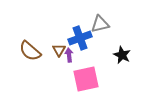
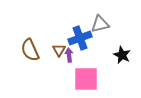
brown semicircle: moved 1 px up; rotated 25 degrees clockwise
pink square: rotated 12 degrees clockwise
